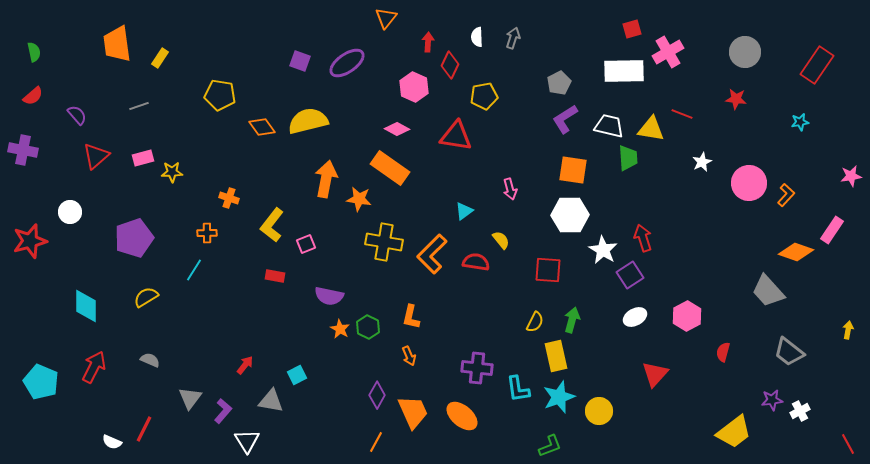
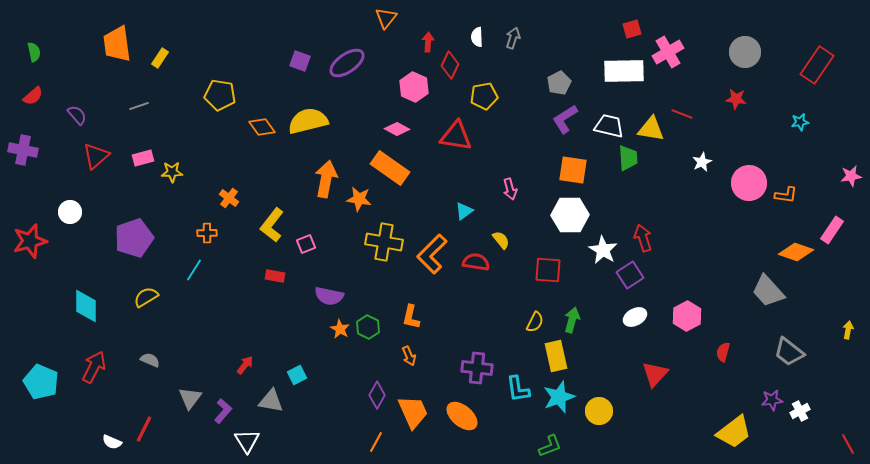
orange L-shape at (786, 195): rotated 55 degrees clockwise
orange cross at (229, 198): rotated 18 degrees clockwise
